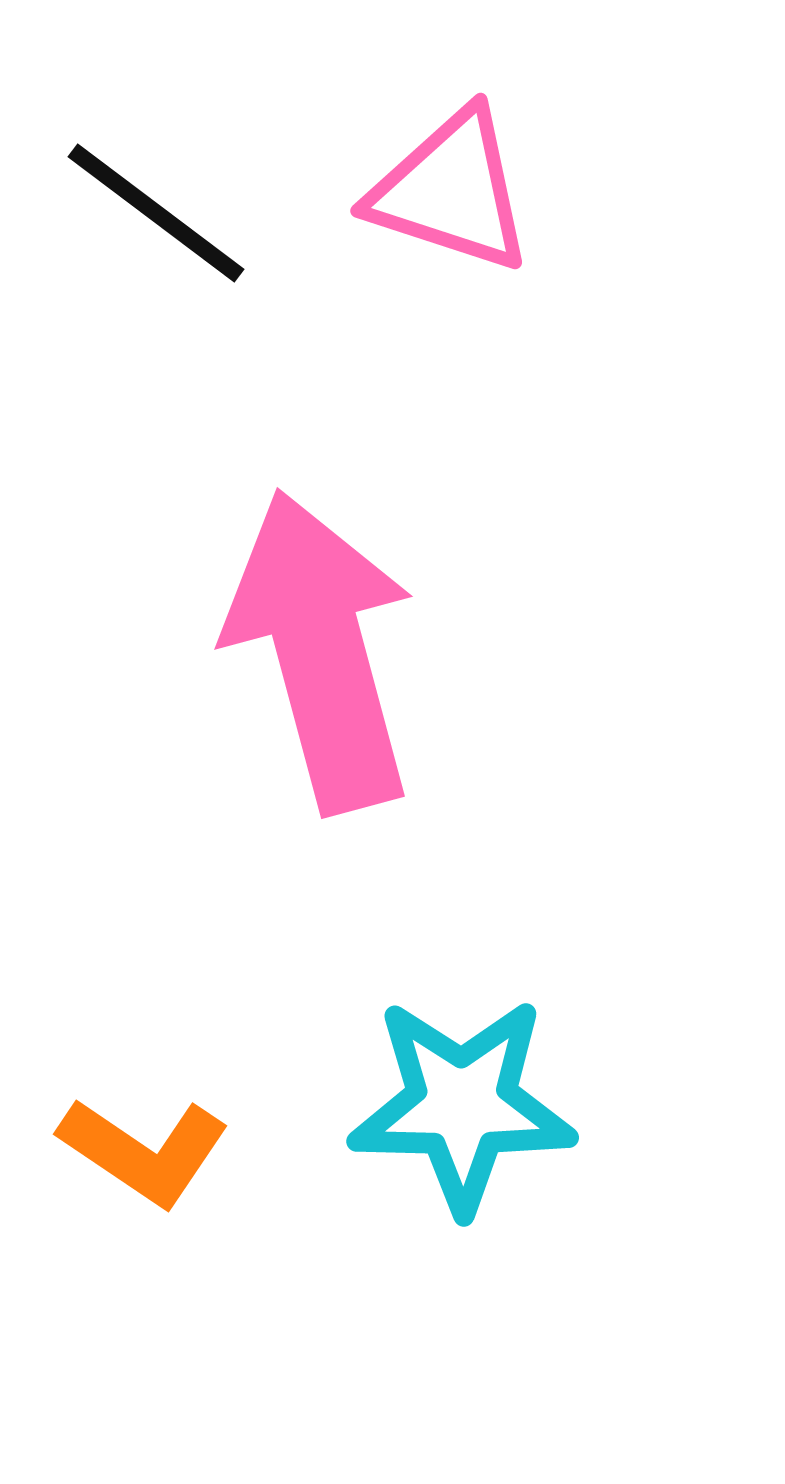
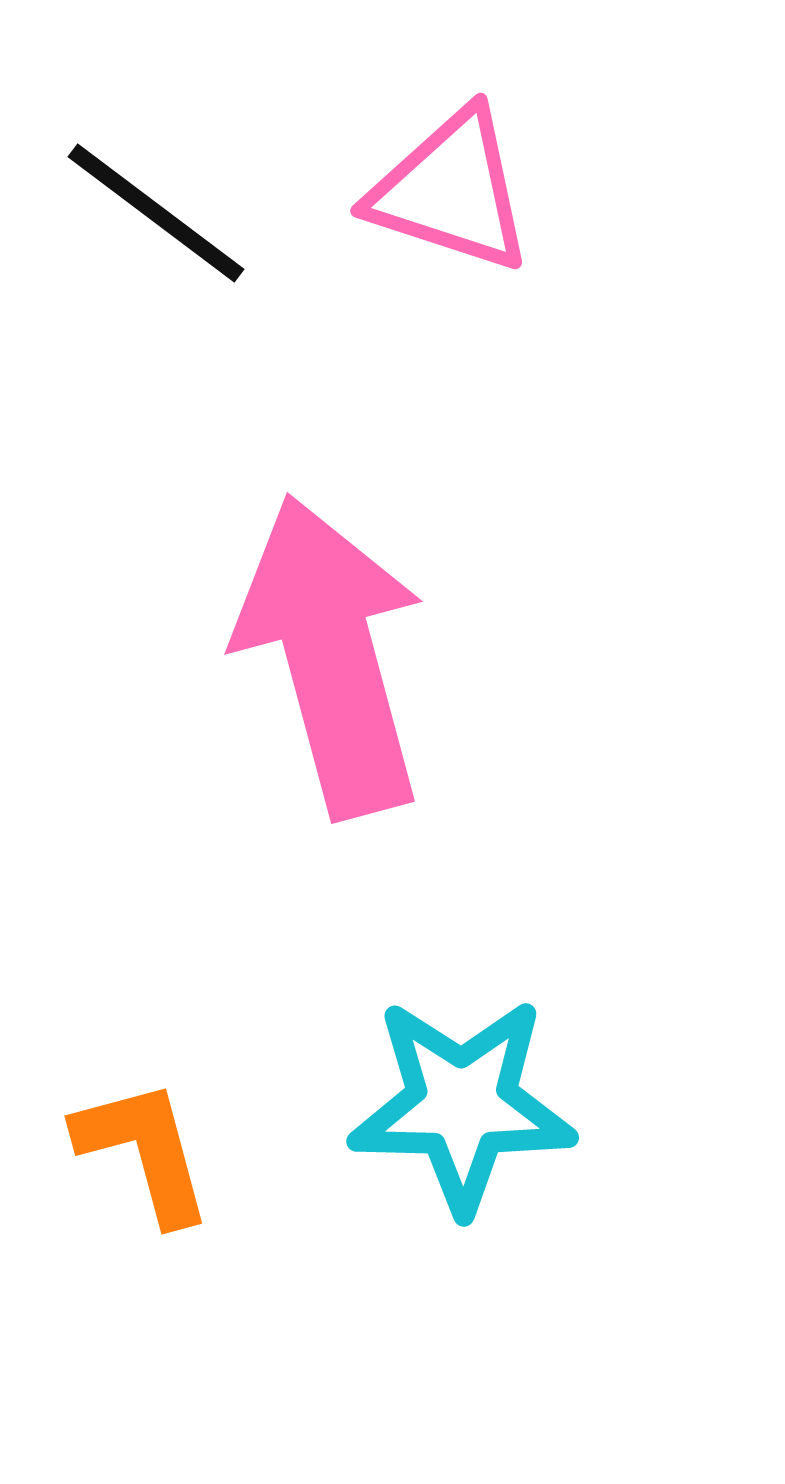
pink arrow: moved 10 px right, 5 px down
orange L-shape: rotated 139 degrees counterclockwise
